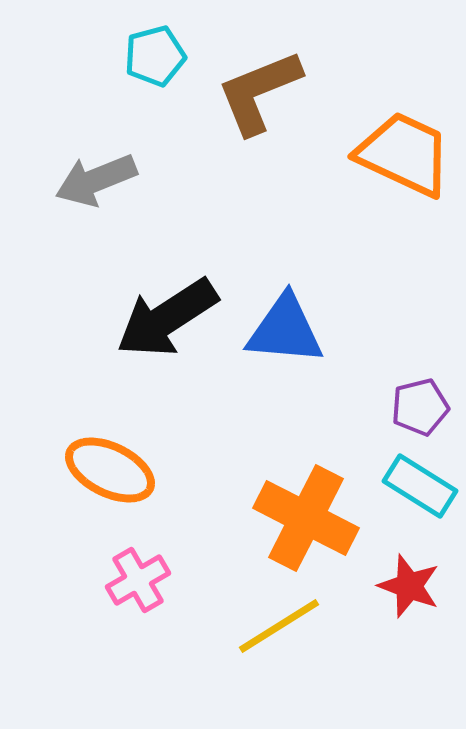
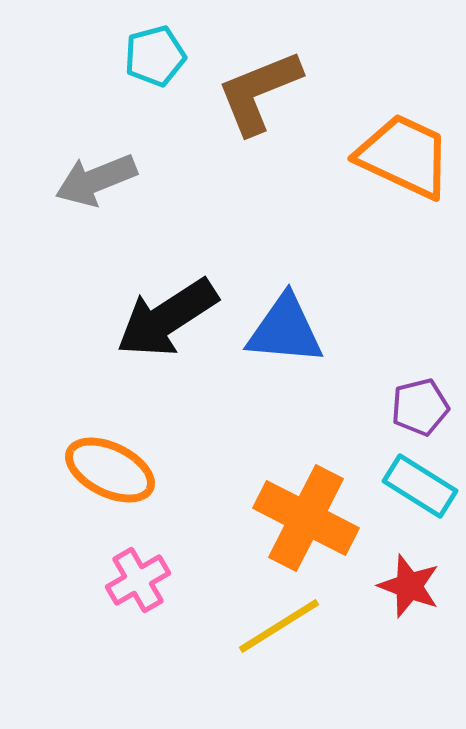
orange trapezoid: moved 2 px down
